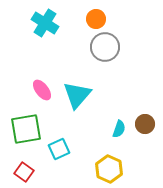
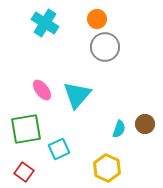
orange circle: moved 1 px right
yellow hexagon: moved 2 px left, 1 px up
